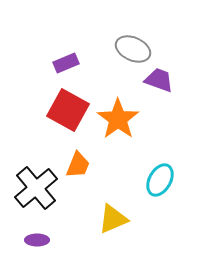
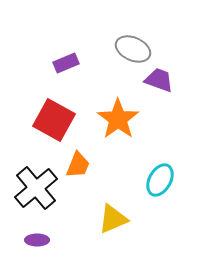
red square: moved 14 px left, 10 px down
